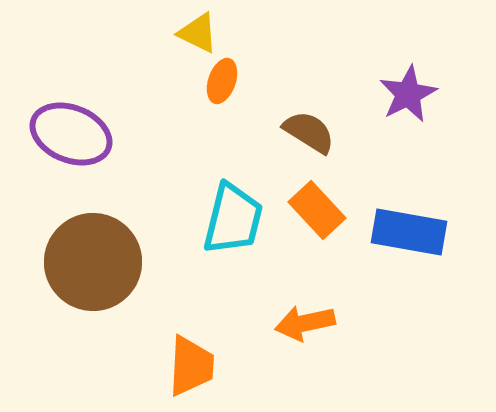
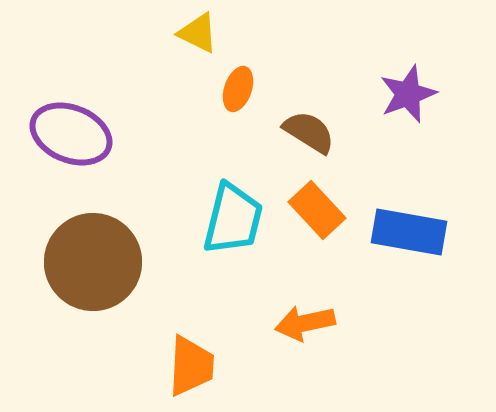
orange ellipse: moved 16 px right, 8 px down
purple star: rotated 6 degrees clockwise
